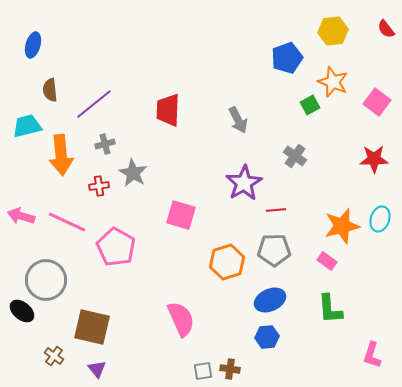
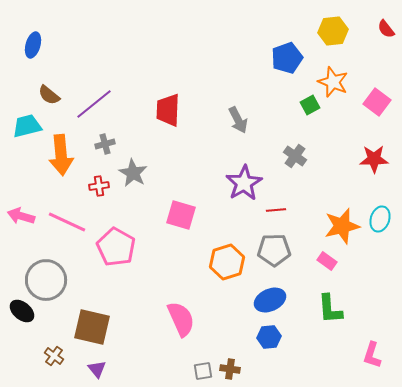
brown semicircle at (50, 90): moved 1 px left, 5 px down; rotated 45 degrees counterclockwise
blue hexagon at (267, 337): moved 2 px right
